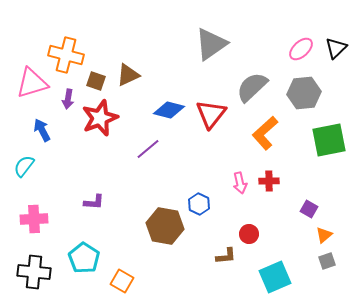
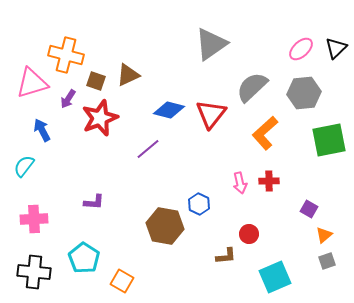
purple arrow: rotated 24 degrees clockwise
